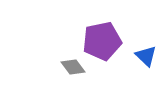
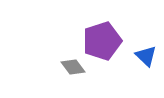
purple pentagon: rotated 6 degrees counterclockwise
